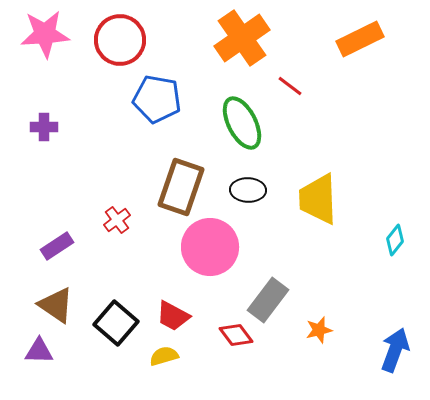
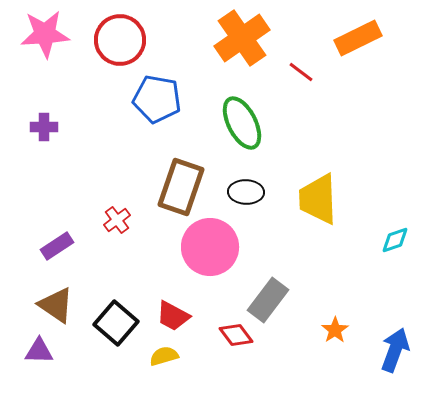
orange rectangle: moved 2 px left, 1 px up
red line: moved 11 px right, 14 px up
black ellipse: moved 2 px left, 2 px down
cyan diamond: rotated 32 degrees clockwise
orange star: moved 16 px right; rotated 20 degrees counterclockwise
